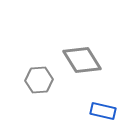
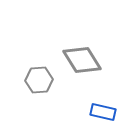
blue rectangle: moved 1 px down
